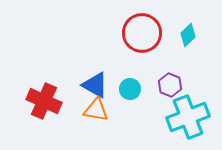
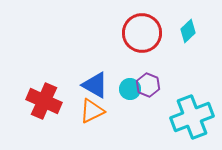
cyan diamond: moved 4 px up
purple hexagon: moved 22 px left
orange triangle: moved 4 px left, 1 px down; rotated 36 degrees counterclockwise
cyan cross: moved 4 px right
